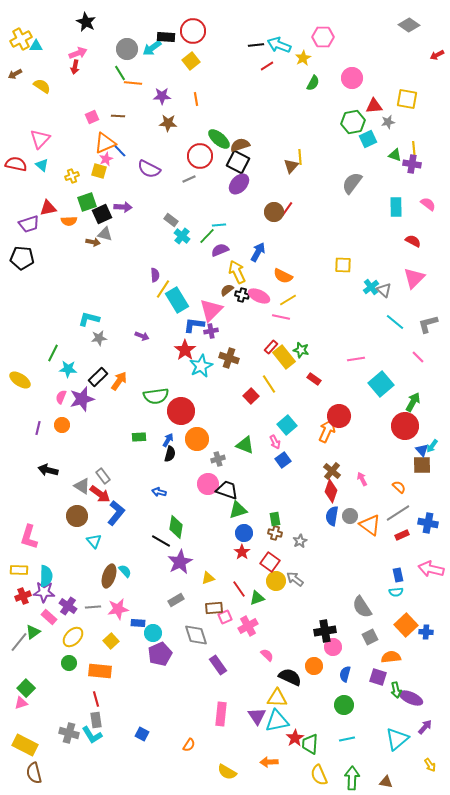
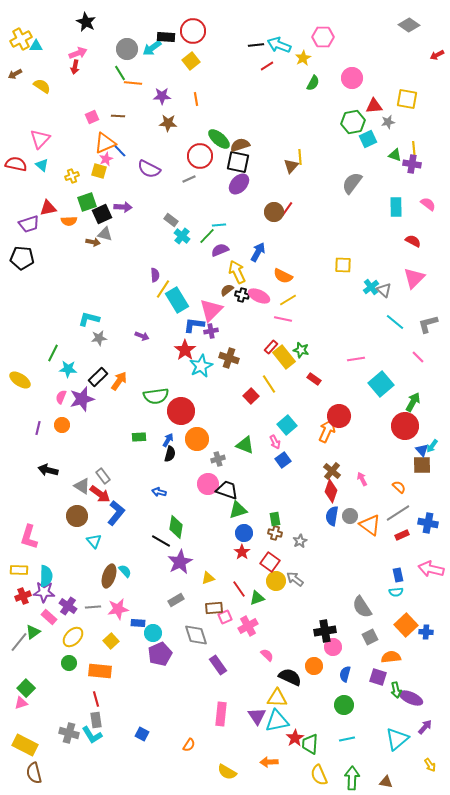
black square at (238, 162): rotated 15 degrees counterclockwise
pink line at (281, 317): moved 2 px right, 2 px down
